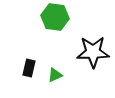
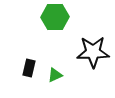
green hexagon: rotated 8 degrees counterclockwise
